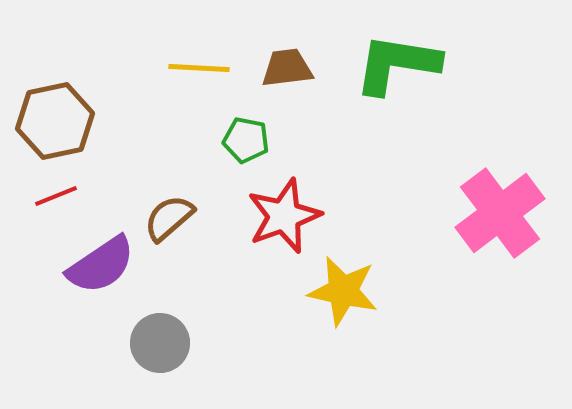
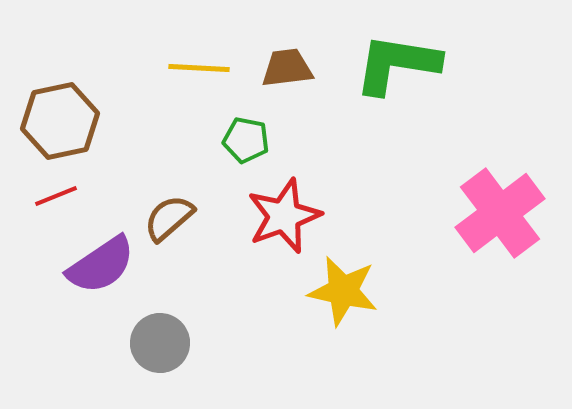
brown hexagon: moved 5 px right
